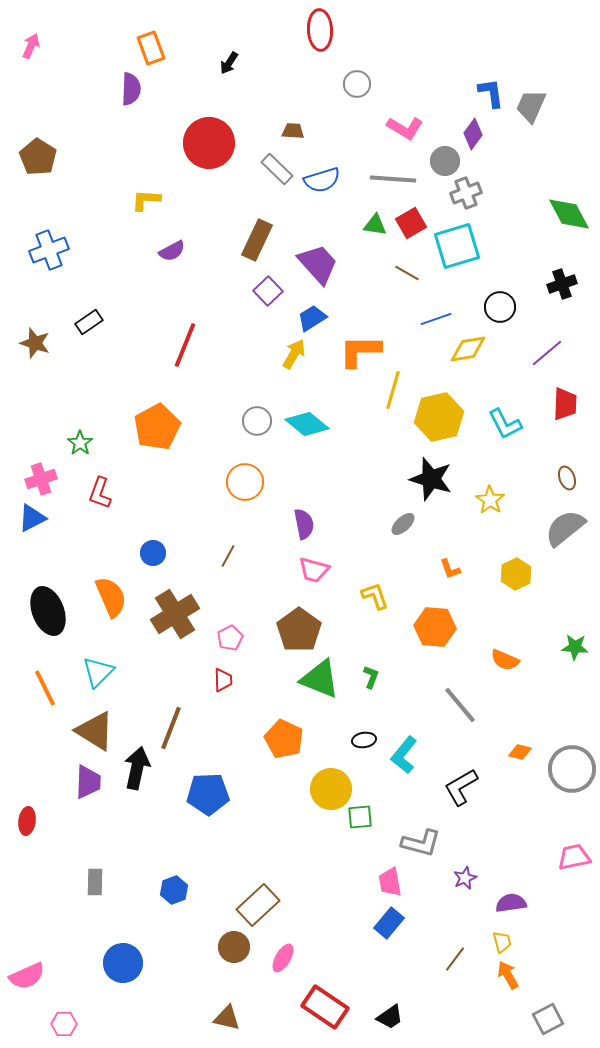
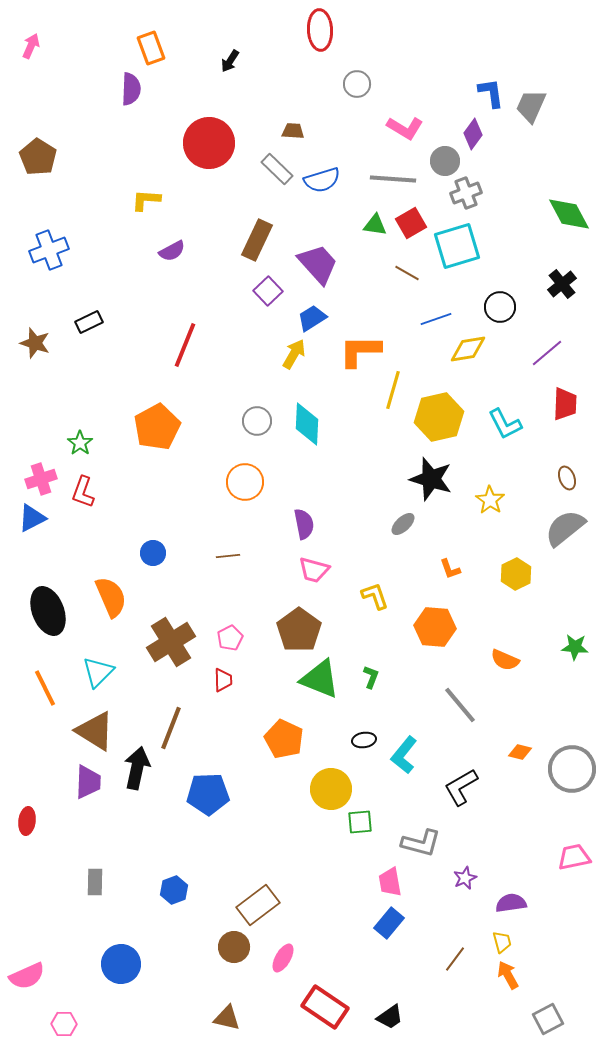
black arrow at (229, 63): moved 1 px right, 2 px up
black cross at (562, 284): rotated 20 degrees counterclockwise
black rectangle at (89, 322): rotated 8 degrees clockwise
cyan diamond at (307, 424): rotated 54 degrees clockwise
red L-shape at (100, 493): moved 17 px left, 1 px up
brown line at (228, 556): rotated 55 degrees clockwise
brown cross at (175, 614): moved 4 px left, 28 px down
green square at (360, 817): moved 5 px down
brown rectangle at (258, 905): rotated 6 degrees clockwise
blue circle at (123, 963): moved 2 px left, 1 px down
